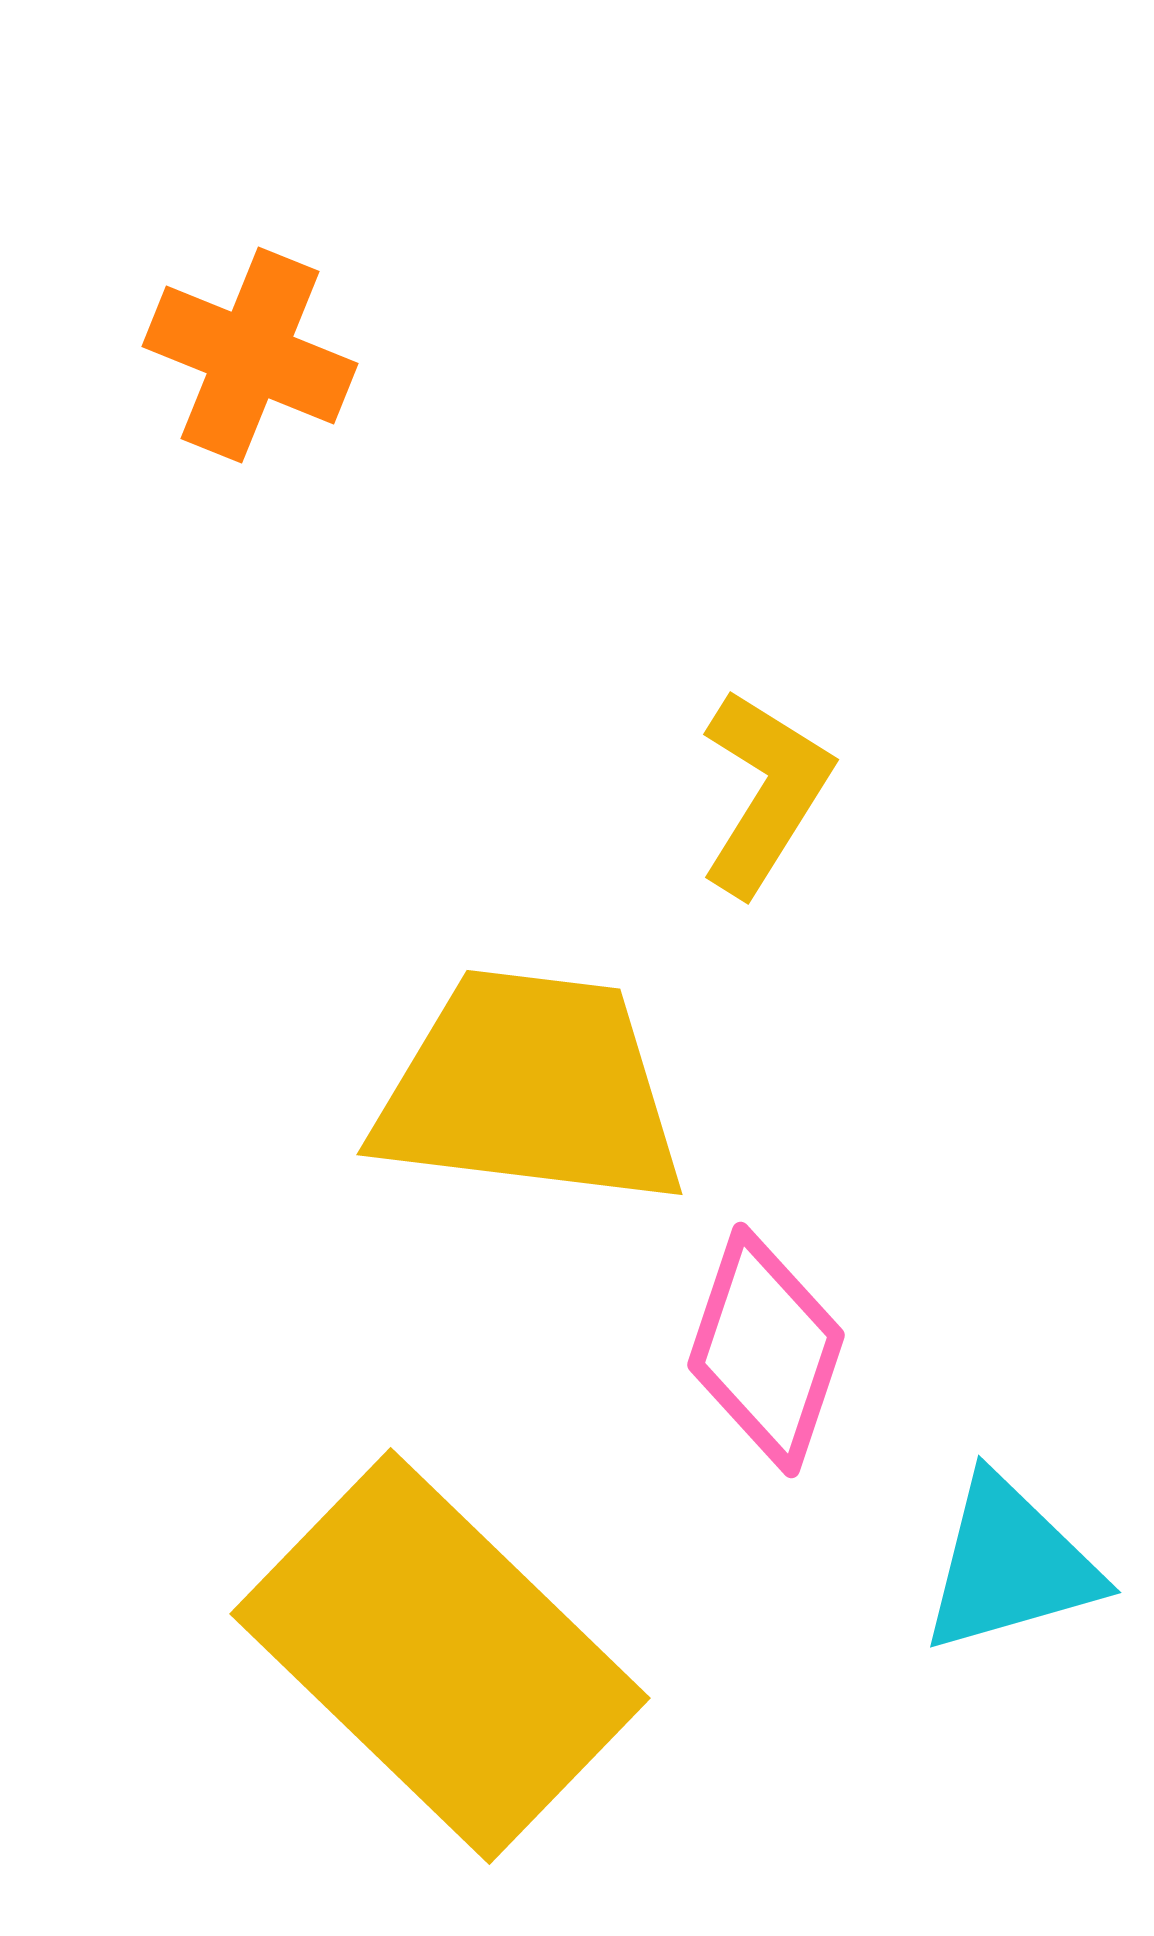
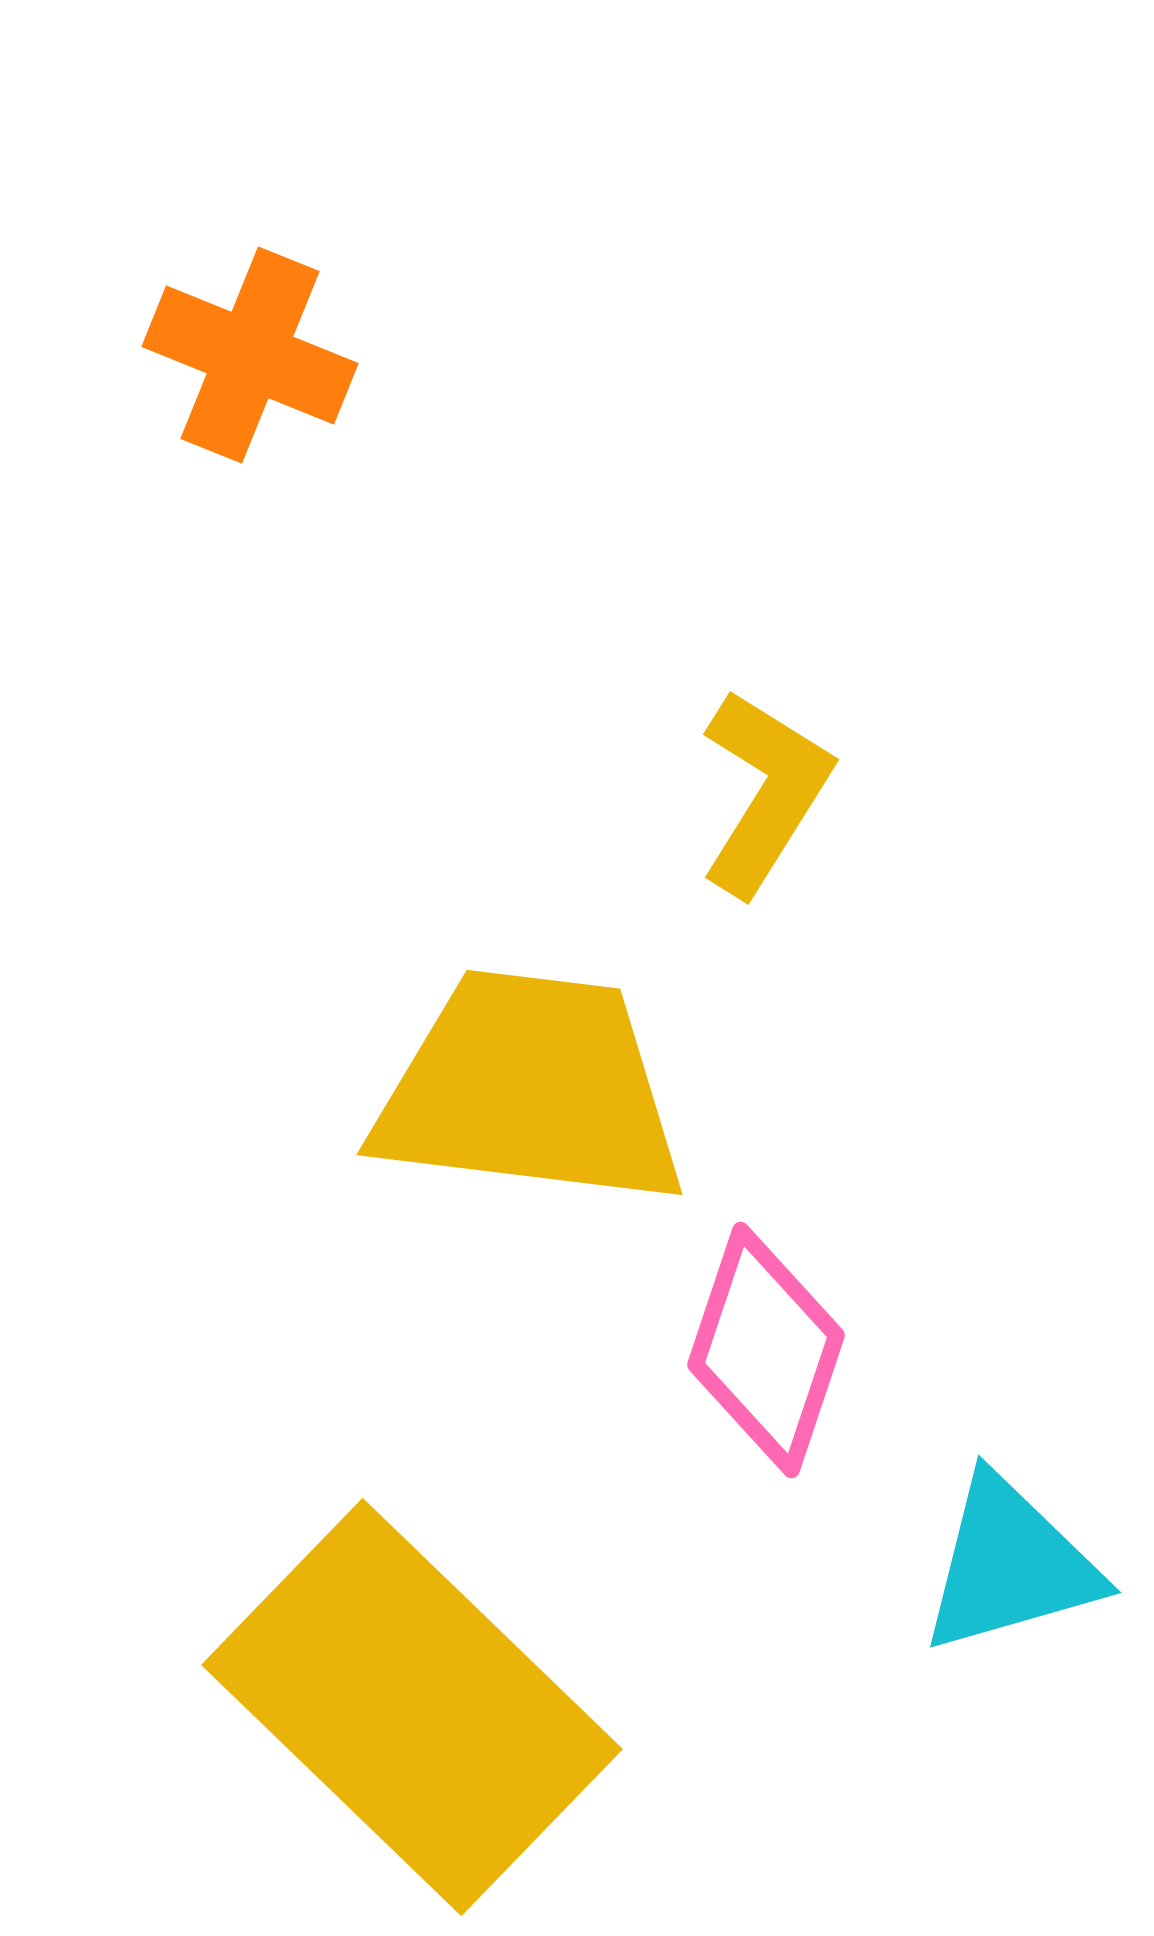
yellow rectangle: moved 28 px left, 51 px down
